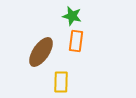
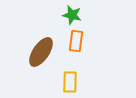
green star: moved 1 px up
yellow rectangle: moved 9 px right
